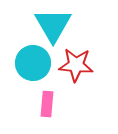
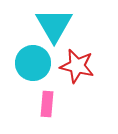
cyan triangle: moved 1 px right
red star: moved 1 px right, 1 px down; rotated 8 degrees clockwise
